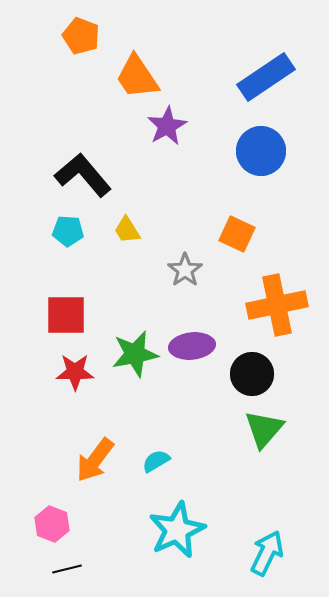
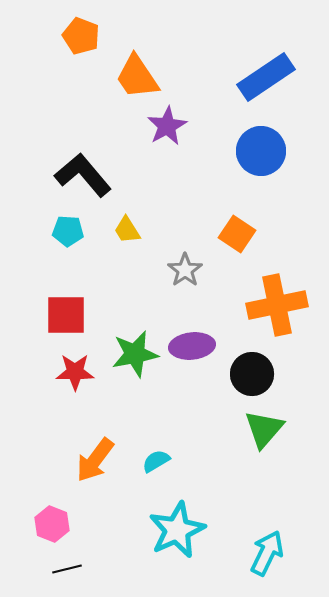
orange square: rotated 9 degrees clockwise
